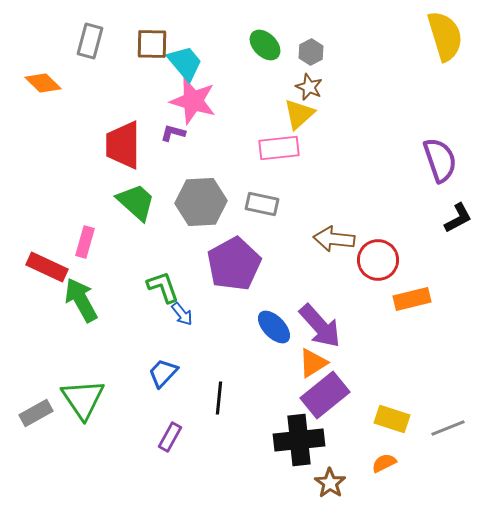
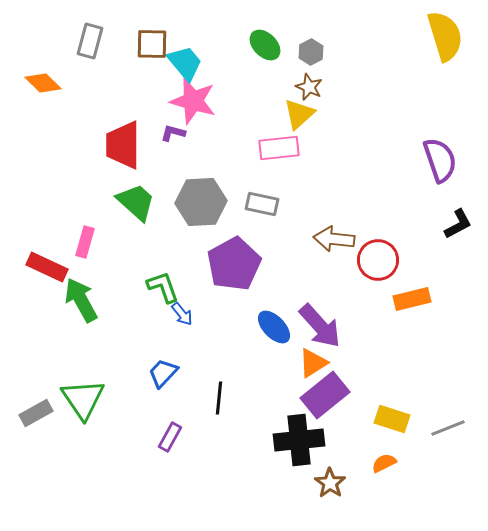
black L-shape at (458, 218): moved 6 px down
